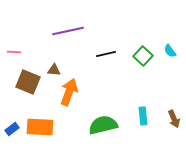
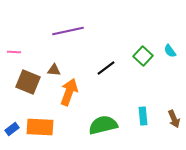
black line: moved 14 px down; rotated 24 degrees counterclockwise
